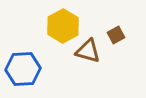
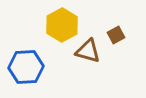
yellow hexagon: moved 1 px left, 1 px up
blue hexagon: moved 3 px right, 2 px up
